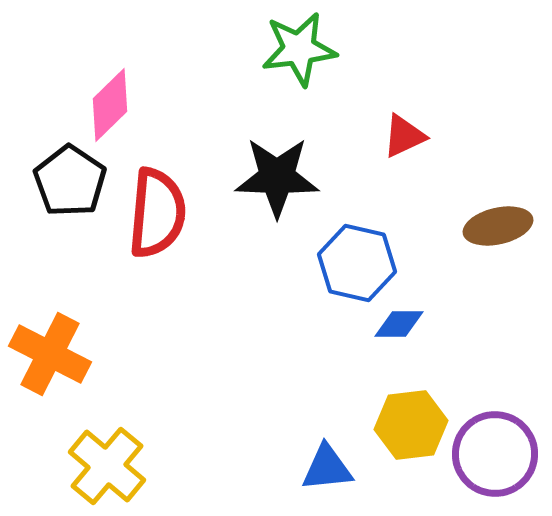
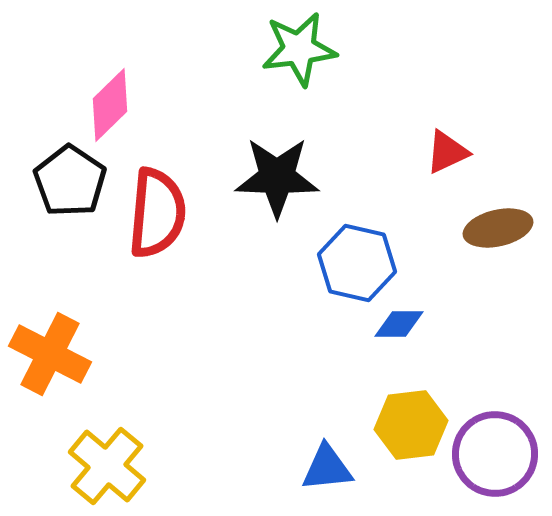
red triangle: moved 43 px right, 16 px down
brown ellipse: moved 2 px down
